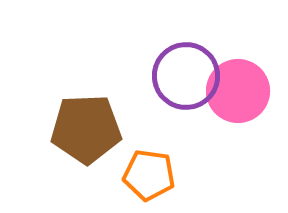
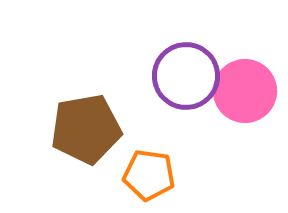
pink circle: moved 7 px right
brown pentagon: rotated 8 degrees counterclockwise
